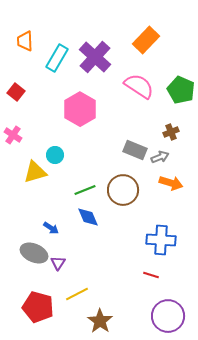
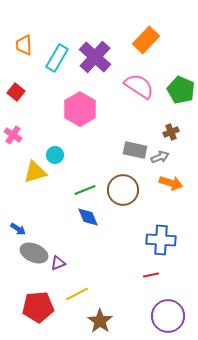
orange trapezoid: moved 1 px left, 4 px down
gray rectangle: rotated 10 degrees counterclockwise
blue arrow: moved 33 px left, 1 px down
purple triangle: rotated 35 degrees clockwise
red line: rotated 28 degrees counterclockwise
red pentagon: rotated 20 degrees counterclockwise
